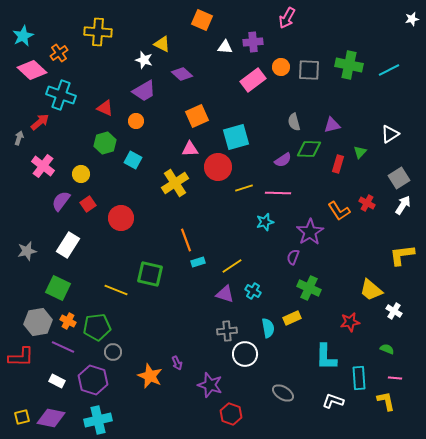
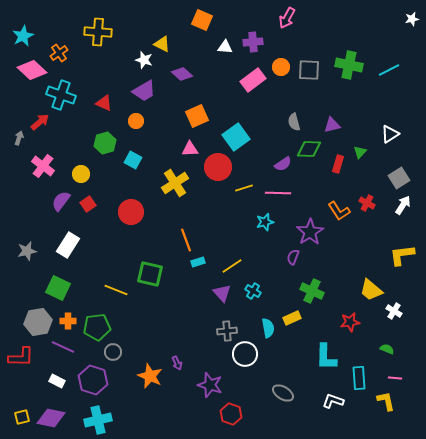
red triangle at (105, 108): moved 1 px left, 5 px up
cyan square at (236, 137): rotated 20 degrees counterclockwise
purple semicircle at (283, 160): moved 4 px down
red circle at (121, 218): moved 10 px right, 6 px up
green cross at (309, 288): moved 3 px right, 3 px down
purple triangle at (225, 294): moved 3 px left, 1 px up; rotated 30 degrees clockwise
orange cross at (68, 321): rotated 28 degrees counterclockwise
